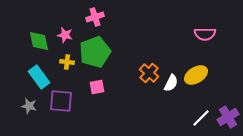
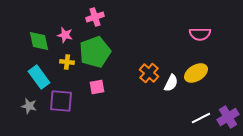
pink semicircle: moved 5 px left
yellow ellipse: moved 2 px up
white line: rotated 18 degrees clockwise
